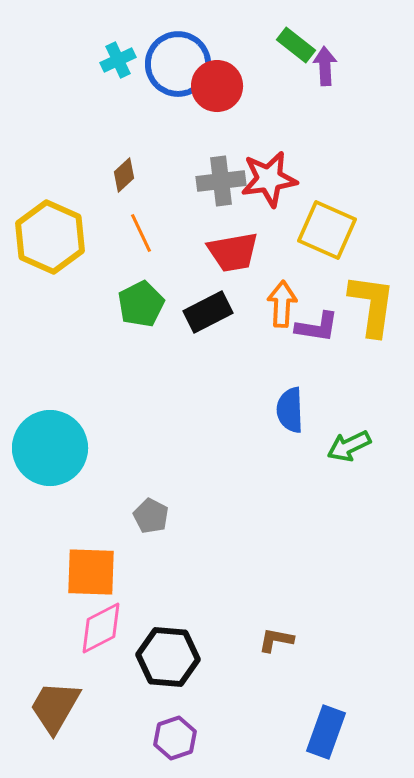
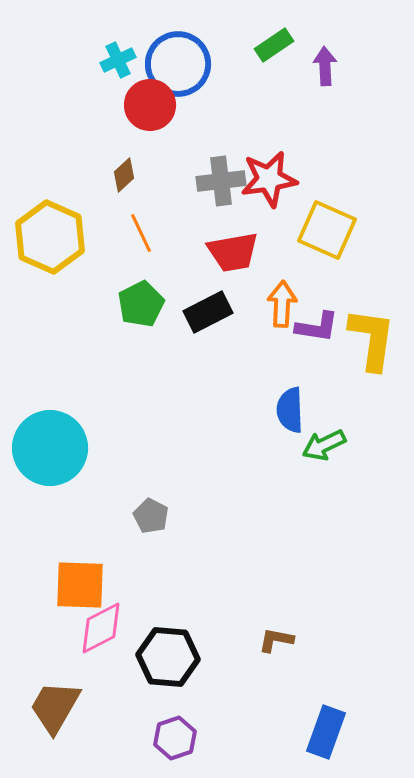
green rectangle: moved 22 px left; rotated 72 degrees counterclockwise
red circle: moved 67 px left, 19 px down
yellow L-shape: moved 34 px down
green arrow: moved 25 px left, 1 px up
orange square: moved 11 px left, 13 px down
